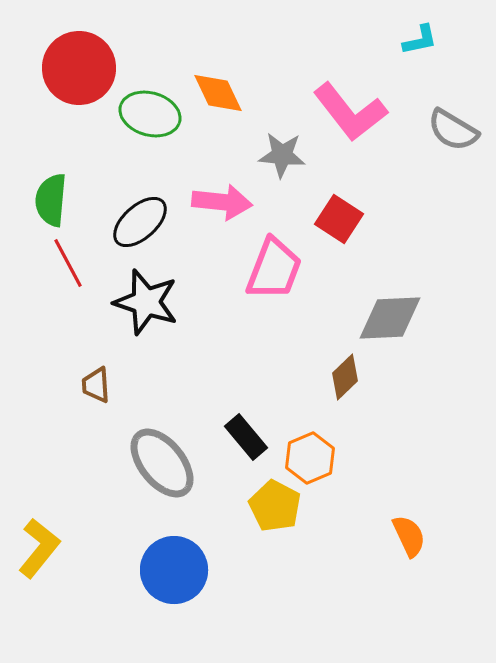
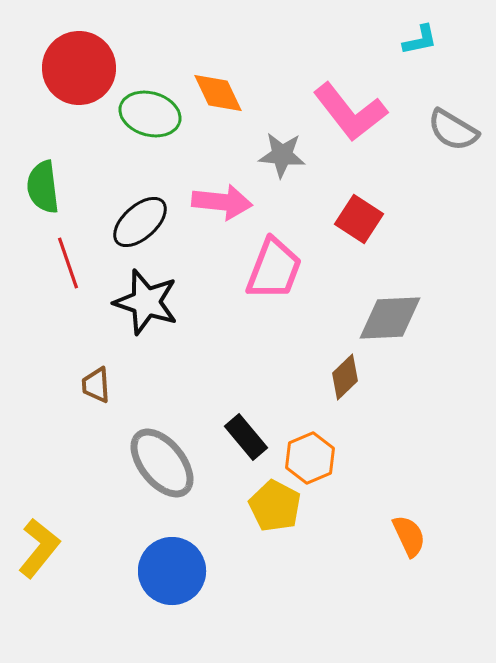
green semicircle: moved 8 px left, 13 px up; rotated 12 degrees counterclockwise
red square: moved 20 px right
red line: rotated 9 degrees clockwise
blue circle: moved 2 px left, 1 px down
